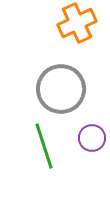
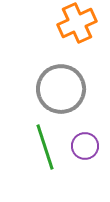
purple circle: moved 7 px left, 8 px down
green line: moved 1 px right, 1 px down
